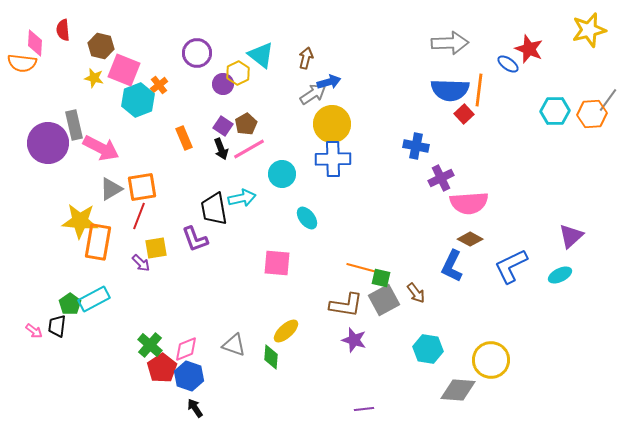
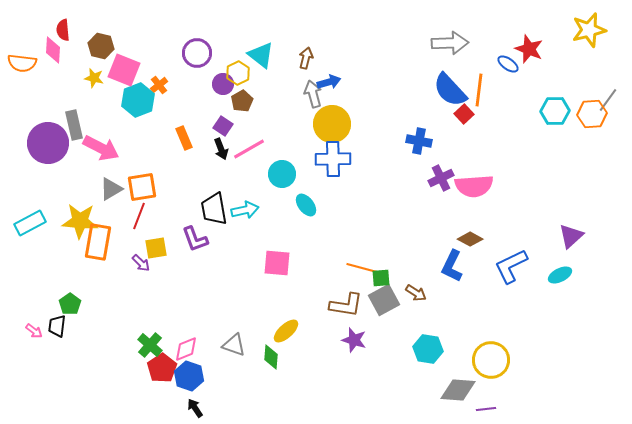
pink diamond at (35, 43): moved 18 px right, 7 px down
blue semicircle at (450, 90): rotated 45 degrees clockwise
gray arrow at (313, 94): rotated 72 degrees counterclockwise
brown pentagon at (246, 124): moved 4 px left, 23 px up
blue cross at (416, 146): moved 3 px right, 5 px up
cyan arrow at (242, 198): moved 3 px right, 12 px down
pink semicircle at (469, 203): moved 5 px right, 17 px up
cyan ellipse at (307, 218): moved 1 px left, 13 px up
green square at (381, 278): rotated 18 degrees counterclockwise
brown arrow at (416, 293): rotated 20 degrees counterclockwise
cyan rectangle at (94, 299): moved 64 px left, 76 px up
purple line at (364, 409): moved 122 px right
